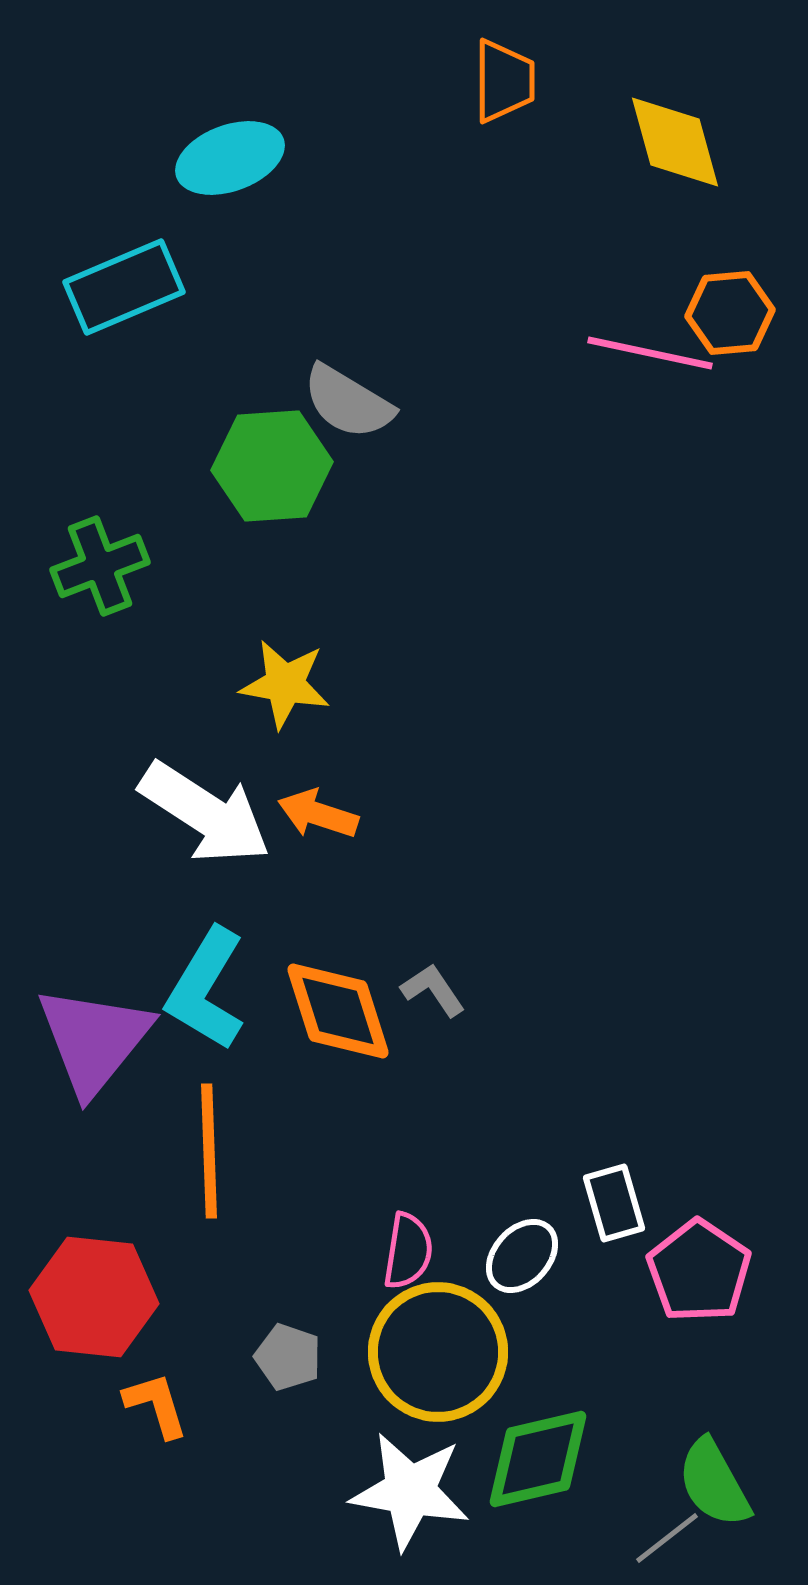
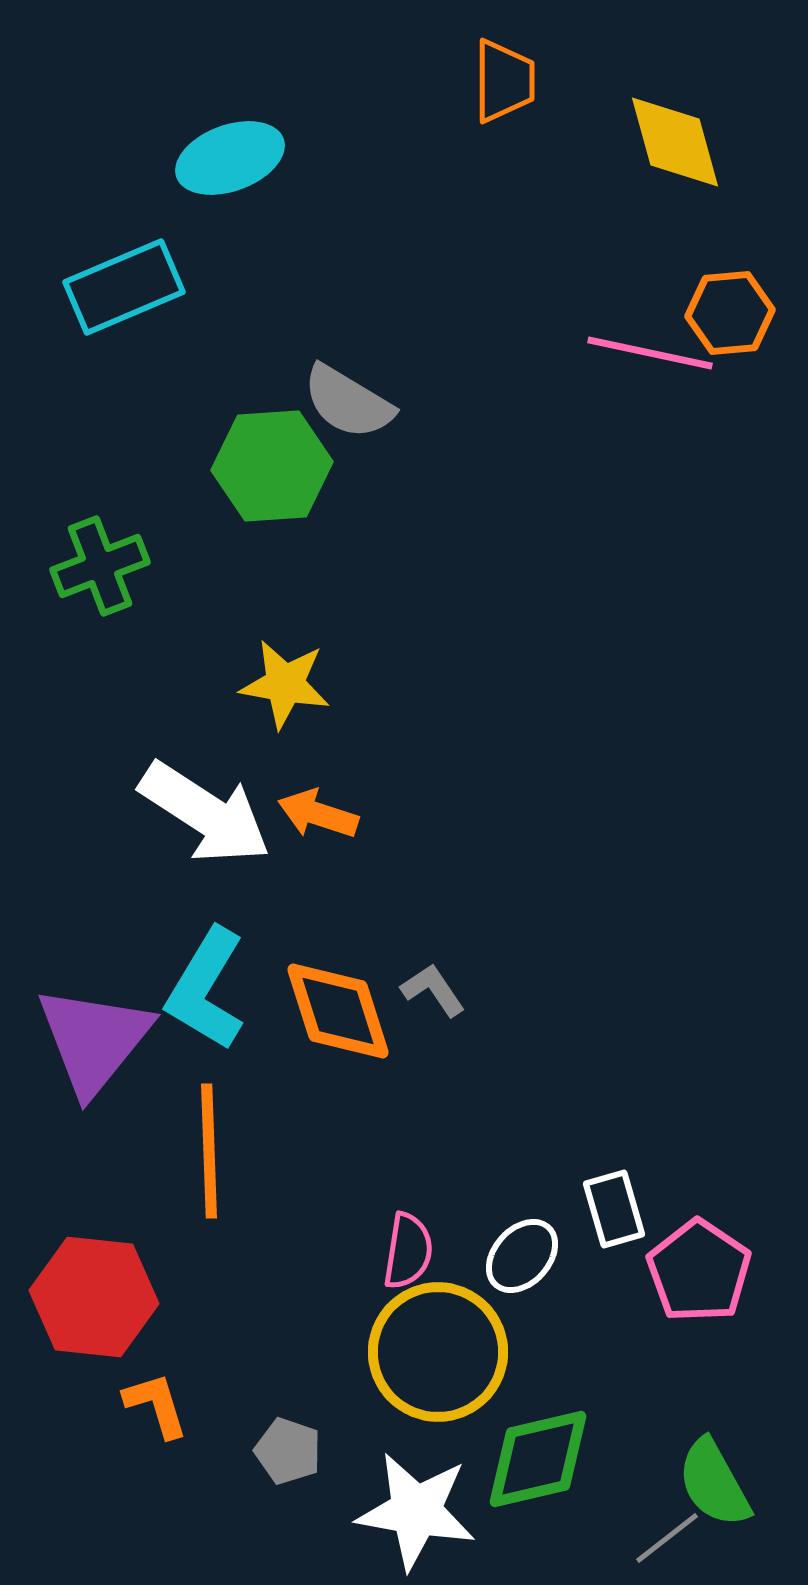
white rectangle: moved 6 px down
gray pentagon: moved 94 px down
white star: moved 6 px right, 20 px down
